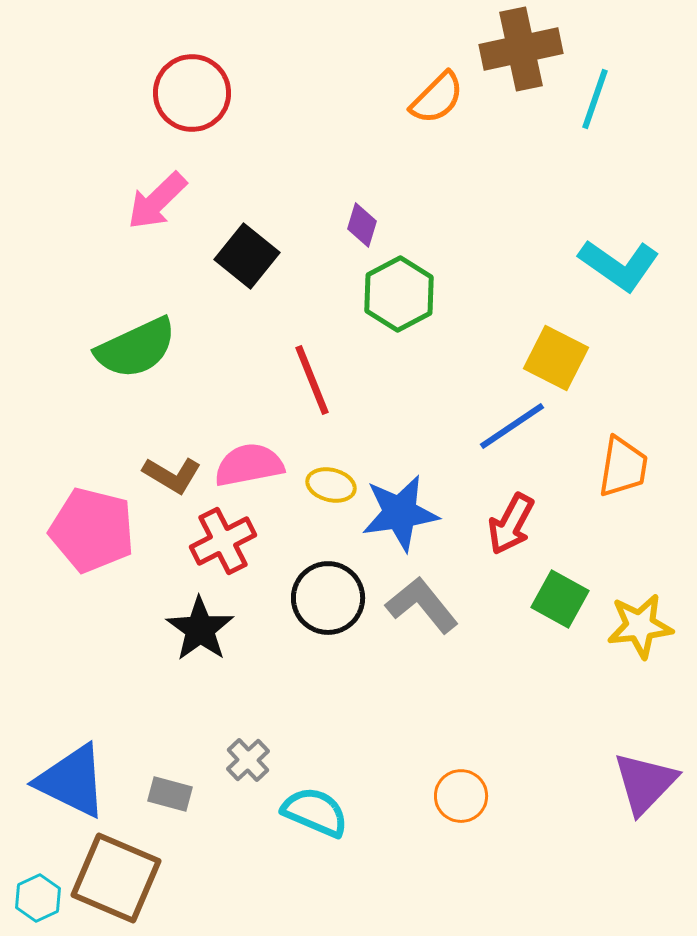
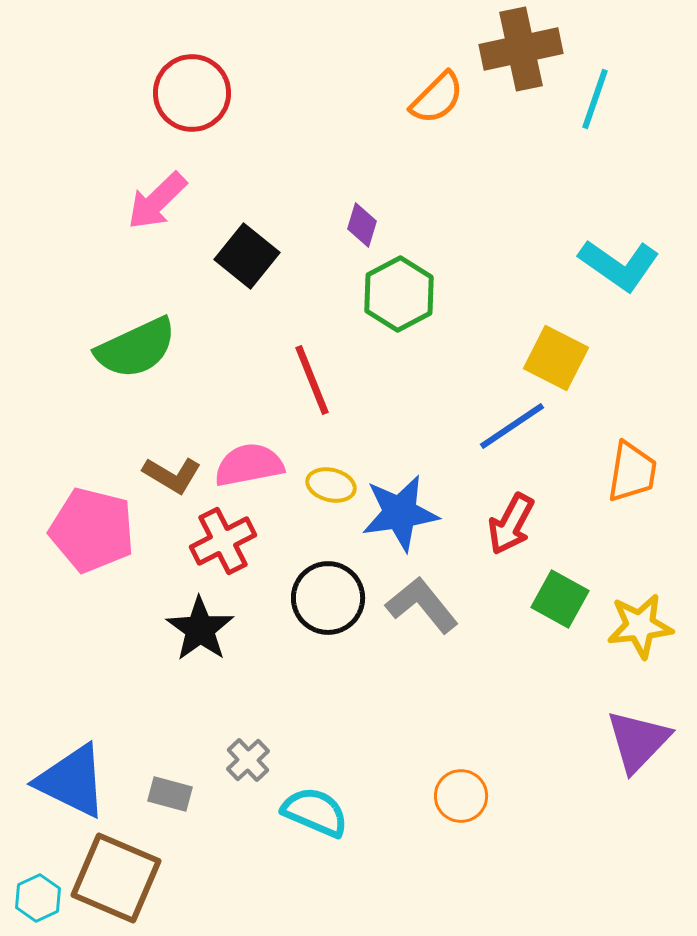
orange trapezoid: moved 9 px right, 5 px down
purple triangle: moved 7 px left, 42 px up
